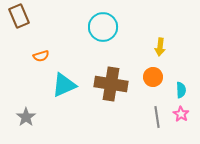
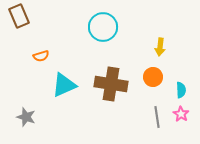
gray star: rotated 18 degrees counterclockwise
